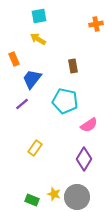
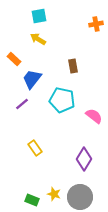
orange rectangle: rotated 24 degrees counterclockwise
cyan pentagon: moved 3 px left, 1 px up
pink semicircle: moved 5 px right, 9 px up; rotated 108 degrees counterclockwise
yellow rectangle: rotated 70 degrees counterclockwise
gray circle: moved 3 px right
